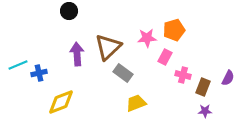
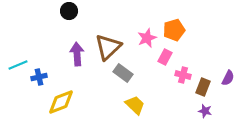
pink star: rotated 18 degrees counterclockwise
blue cross: moved 4 px down
yellow trapezoid: moved 1 px left, 2 px down; rotated 65 degrees clockwise
purple star: rotated 16 degrees clockwise
